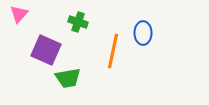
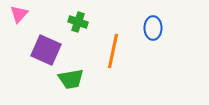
blue ellipse: moved 10 px right, 5 px up
green trapezoid: moved 3 px right, 1 px down
